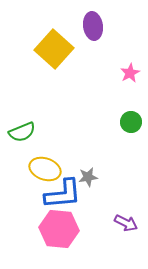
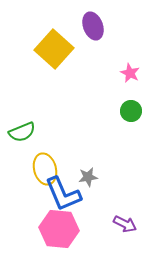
purple ellipse: rotated 12 degrees counterclockwise
pink star: rotated 18 degrees counterclockwise
green circle: moved 11 px up
yellow ellipse: rotated 56 degrees clockwise
blue L-shape: rotated 72 degrees clockwise
purple arrow: moved 1 px left, 1 px down
